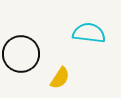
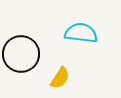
cyan semicircle: moved 8 px left
